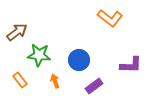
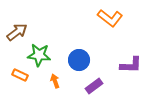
orange rectangle: moved 5 px up; rotated 28 degrees counterclockwise
